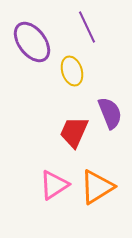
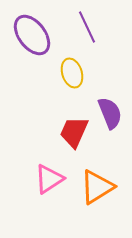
purple ellipse: moved 7 px up
yellow ellipse: moved 2 px down
pink triangle: moved 5 px left, 6 px up
